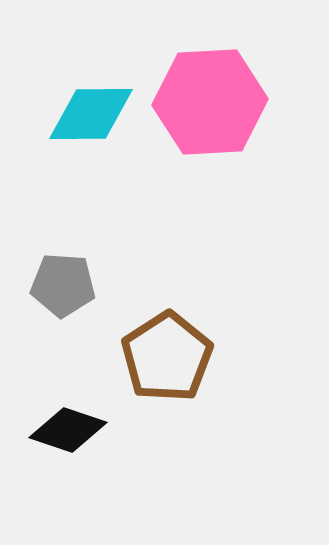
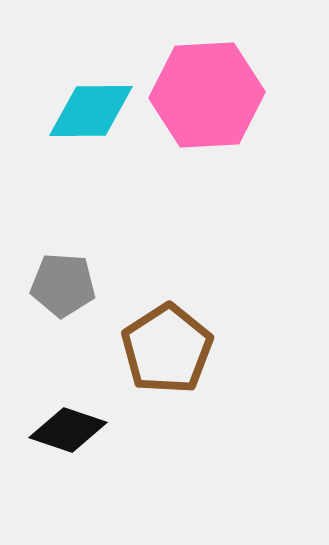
pink hexagon: moved 3 px left, 7 px up
cyan diamond: moved 3 px up
brown pentagon: moved 8 px up
